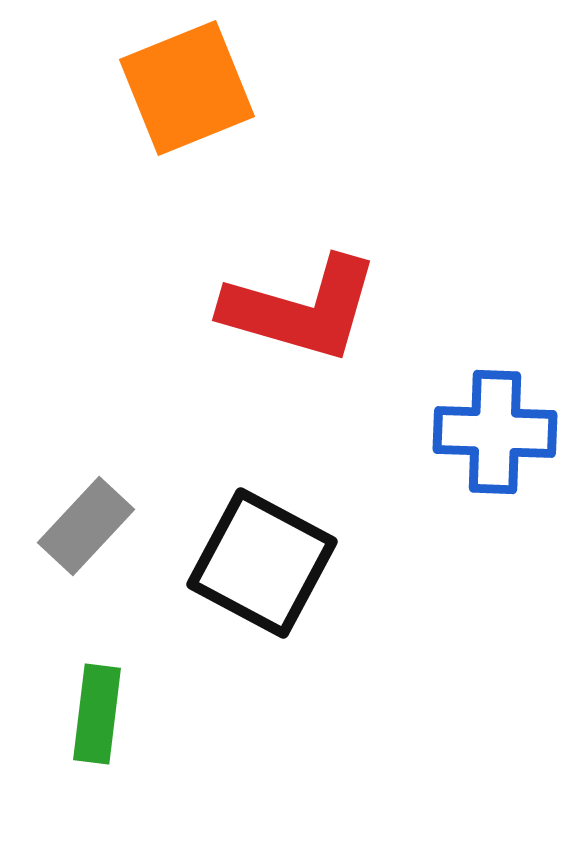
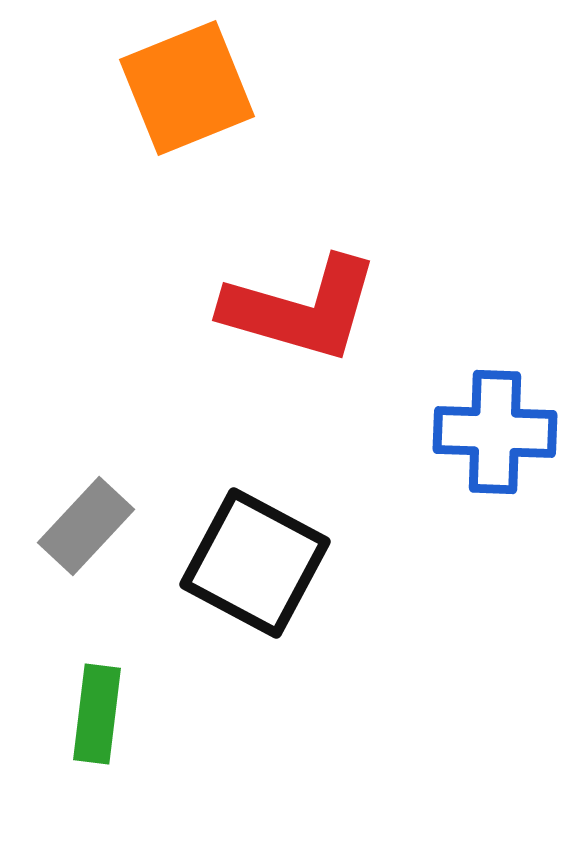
black square: moved 7 px left
